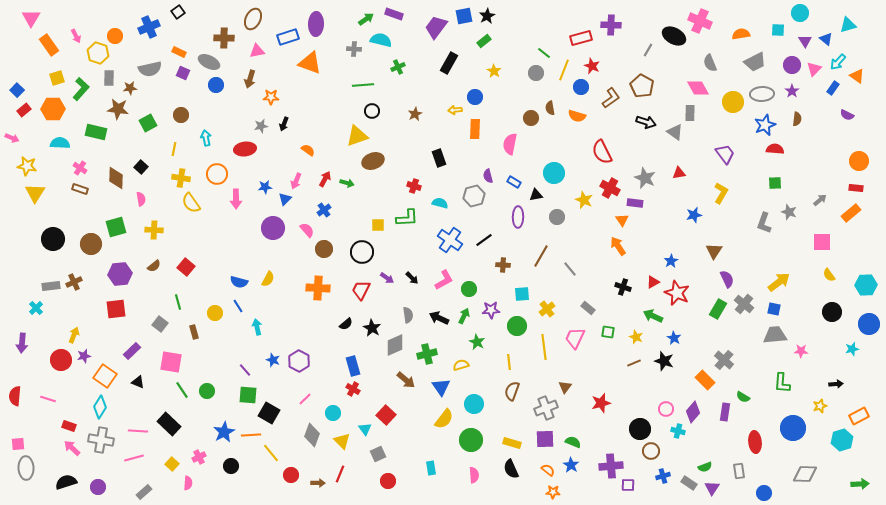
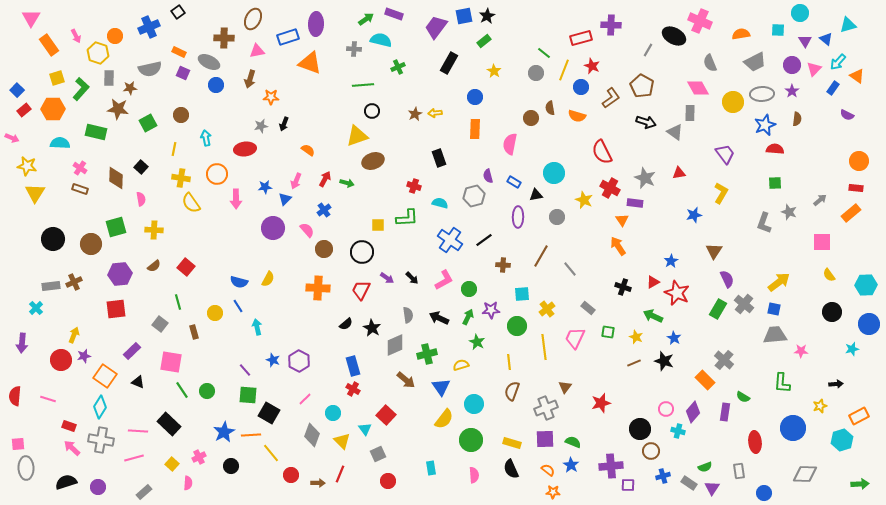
yellow arrow at (455, 110): moved 20 px left, 3 px down
green arrow at (464, 316): moved 4 px right, 1 px down
